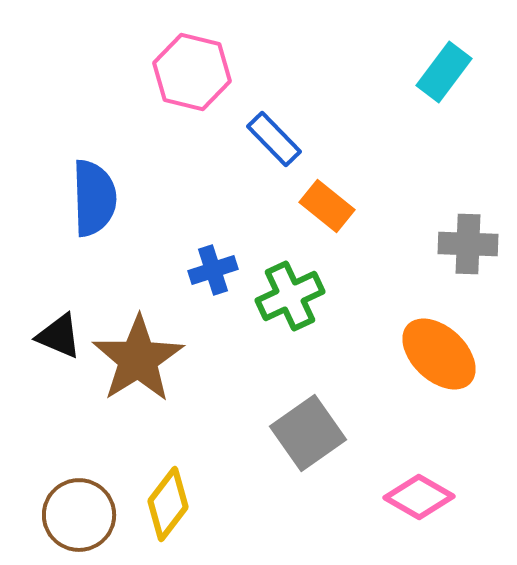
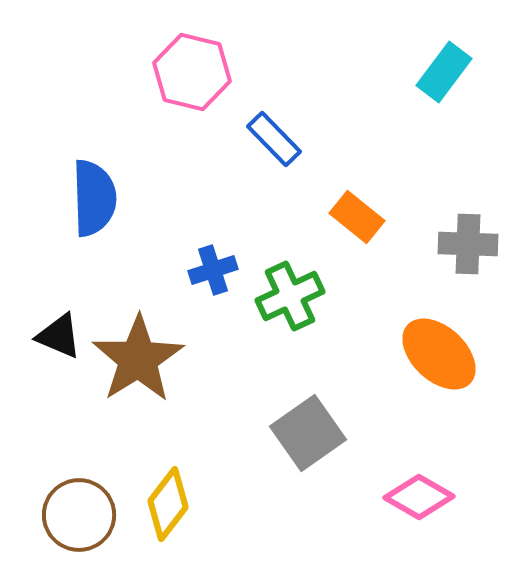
orange rectangle: moved 30 px right, 11 px down
